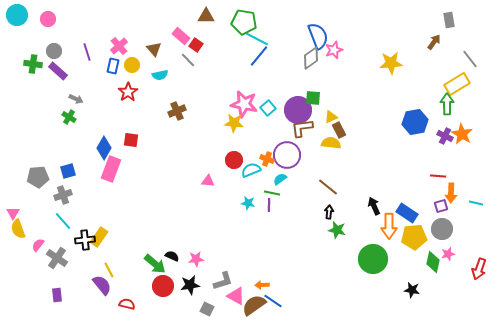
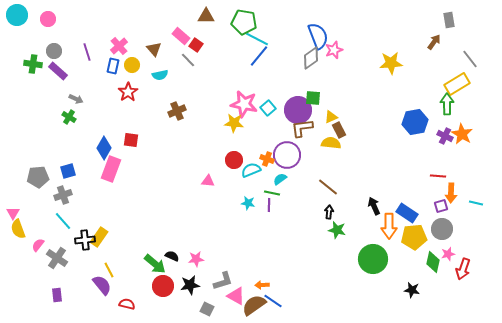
red arrow at (479, 269): moved 16 px left
